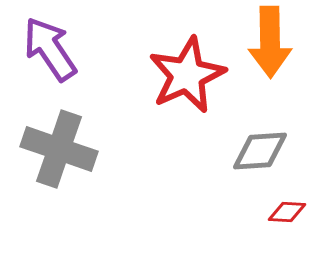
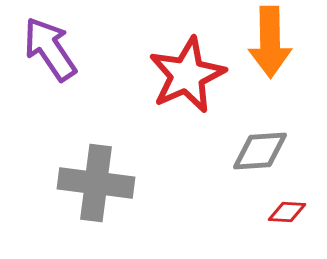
gray cross: moved 37 px right, 34 px down; rotated 12 degrees counterclockwise
